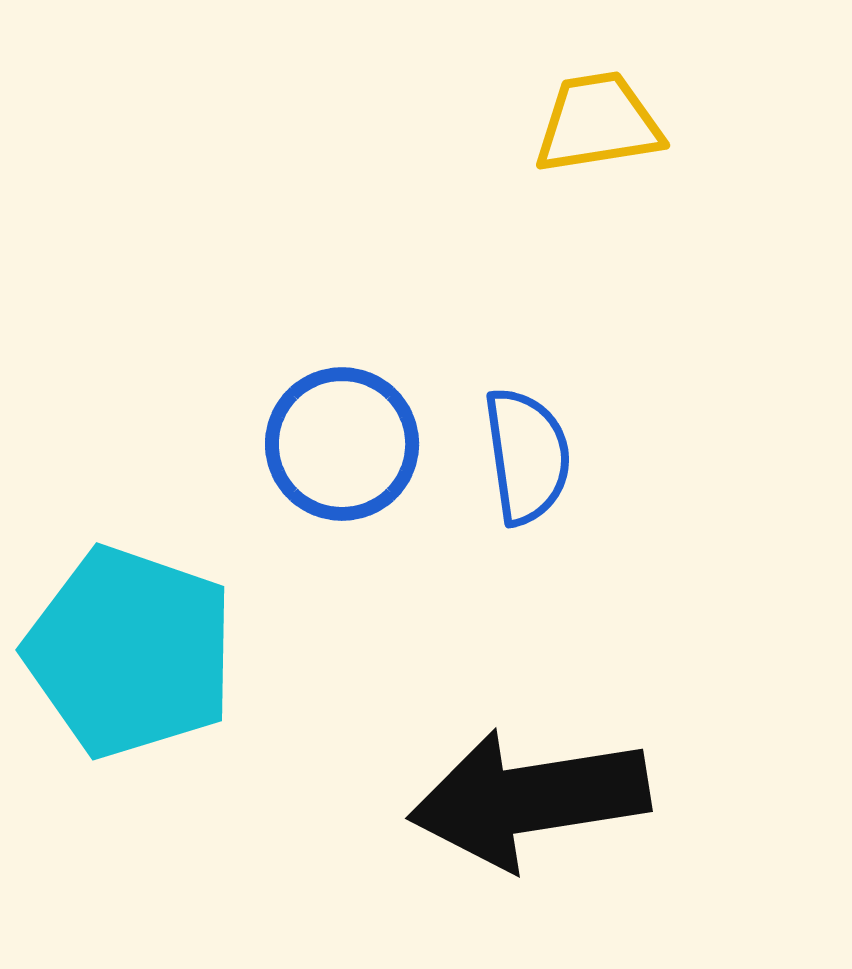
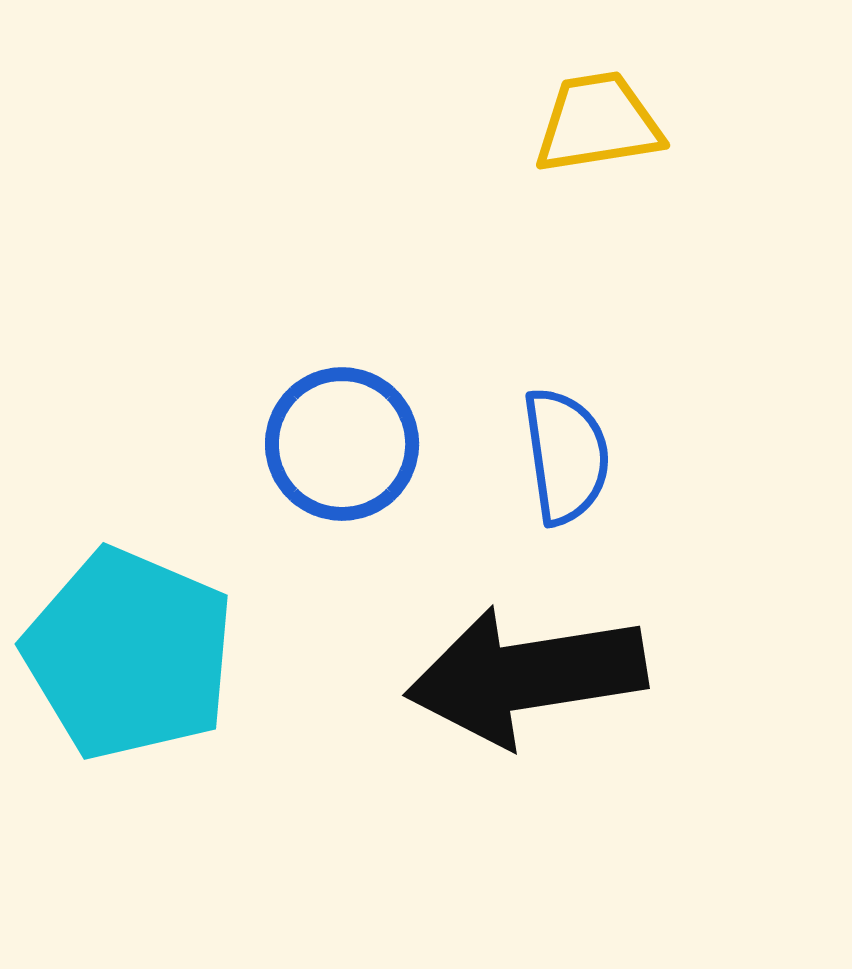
blue semicircle: moved 39 px right
cyan pentagon: moved 1 px left, 2 px down; rotated 4 degrees clockwise
black arrow: moved 3 px left, 123 px up
